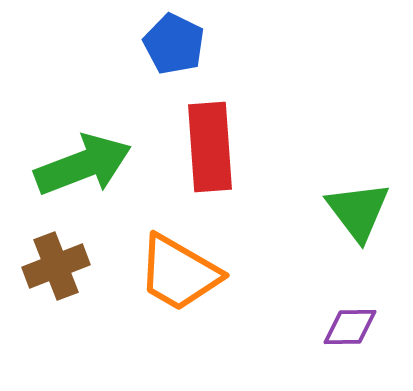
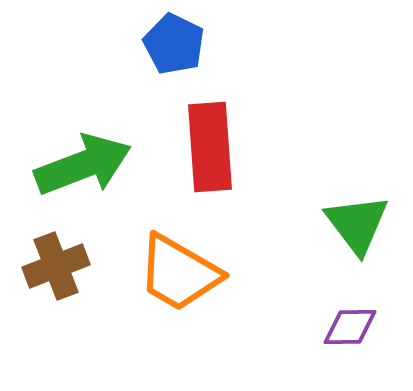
green triangle: moved 1 px left, 13 px down
